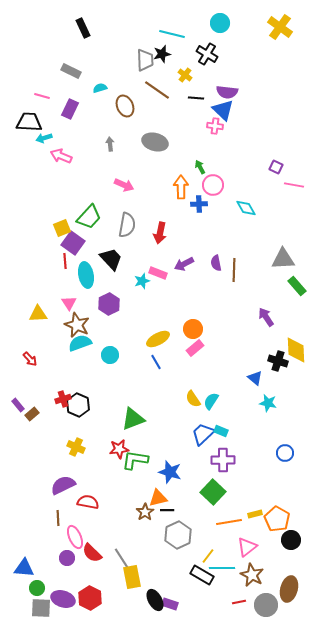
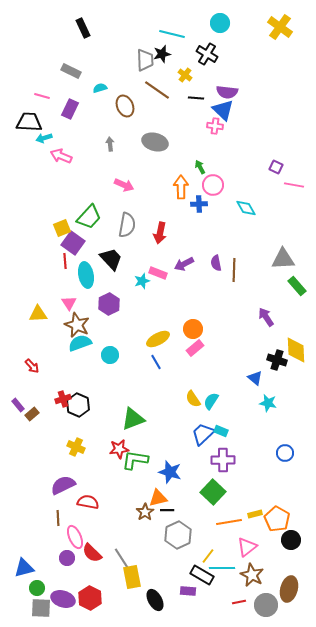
red arrow at (30, 359): moved 2 px right, 7 px down
black cross at (278, 361): moved 1 px left, 1 px up
blue triangle at (24, 568): rotated 20 degrees counterclockwise
purple rectangle at (170, 604): moved 18 px right, 13 px up; rotated 14 degrees counterclockwise
